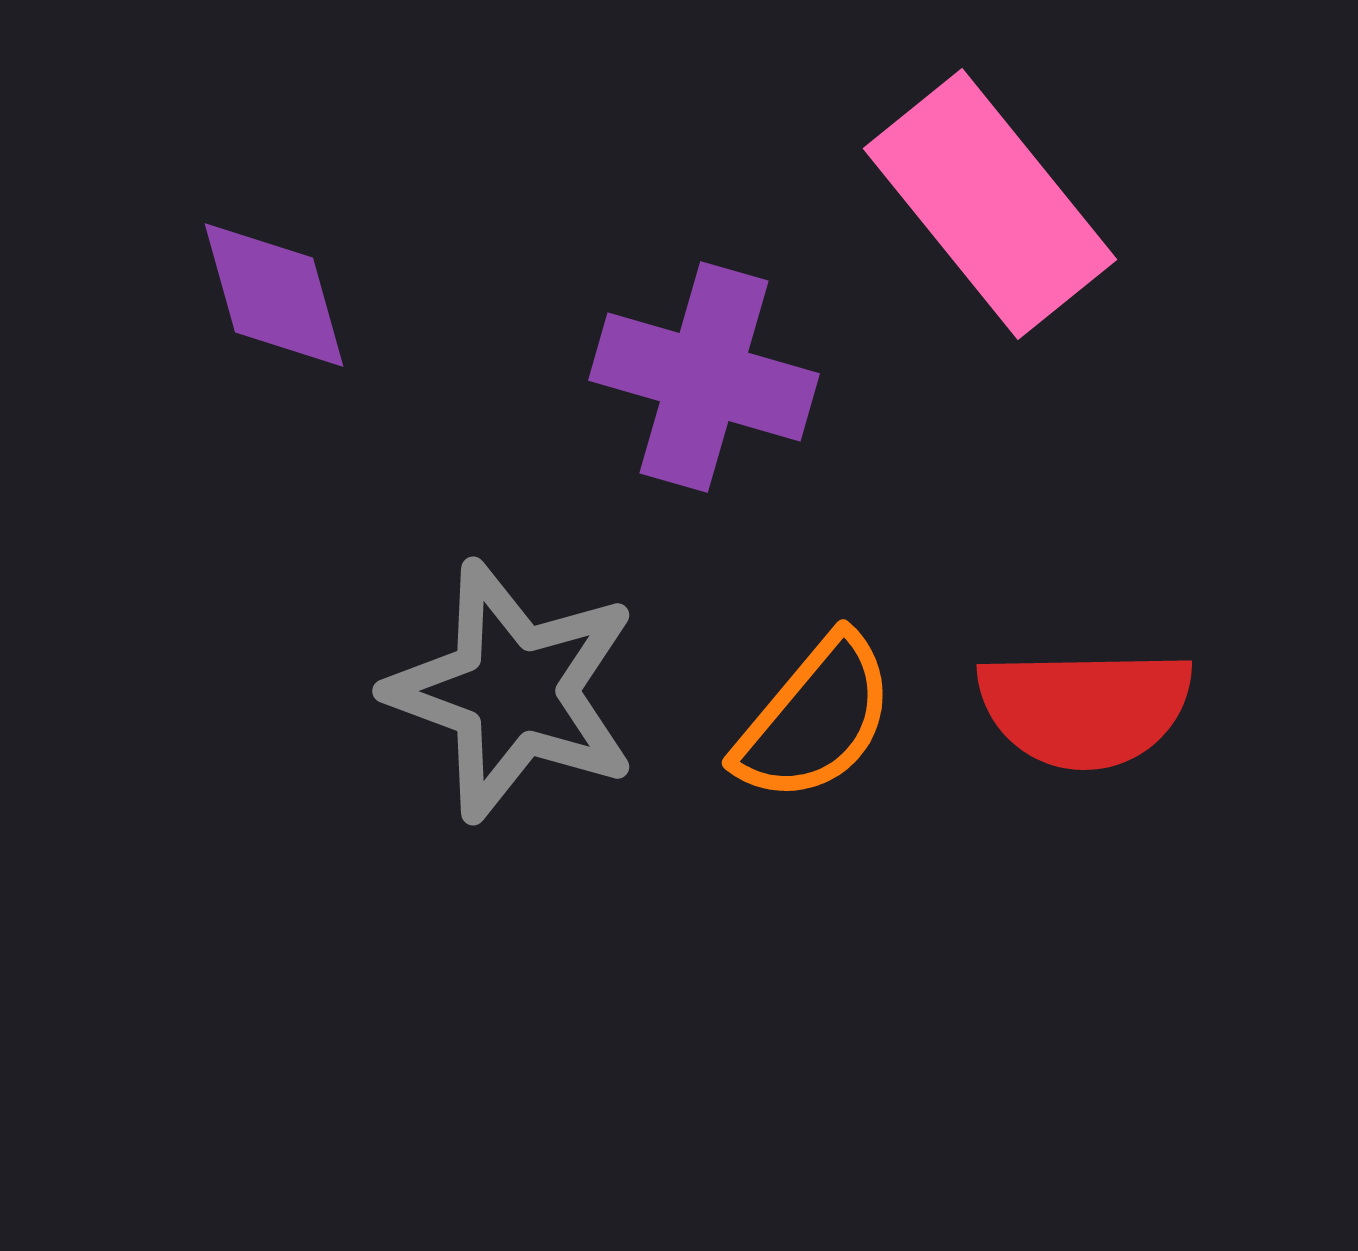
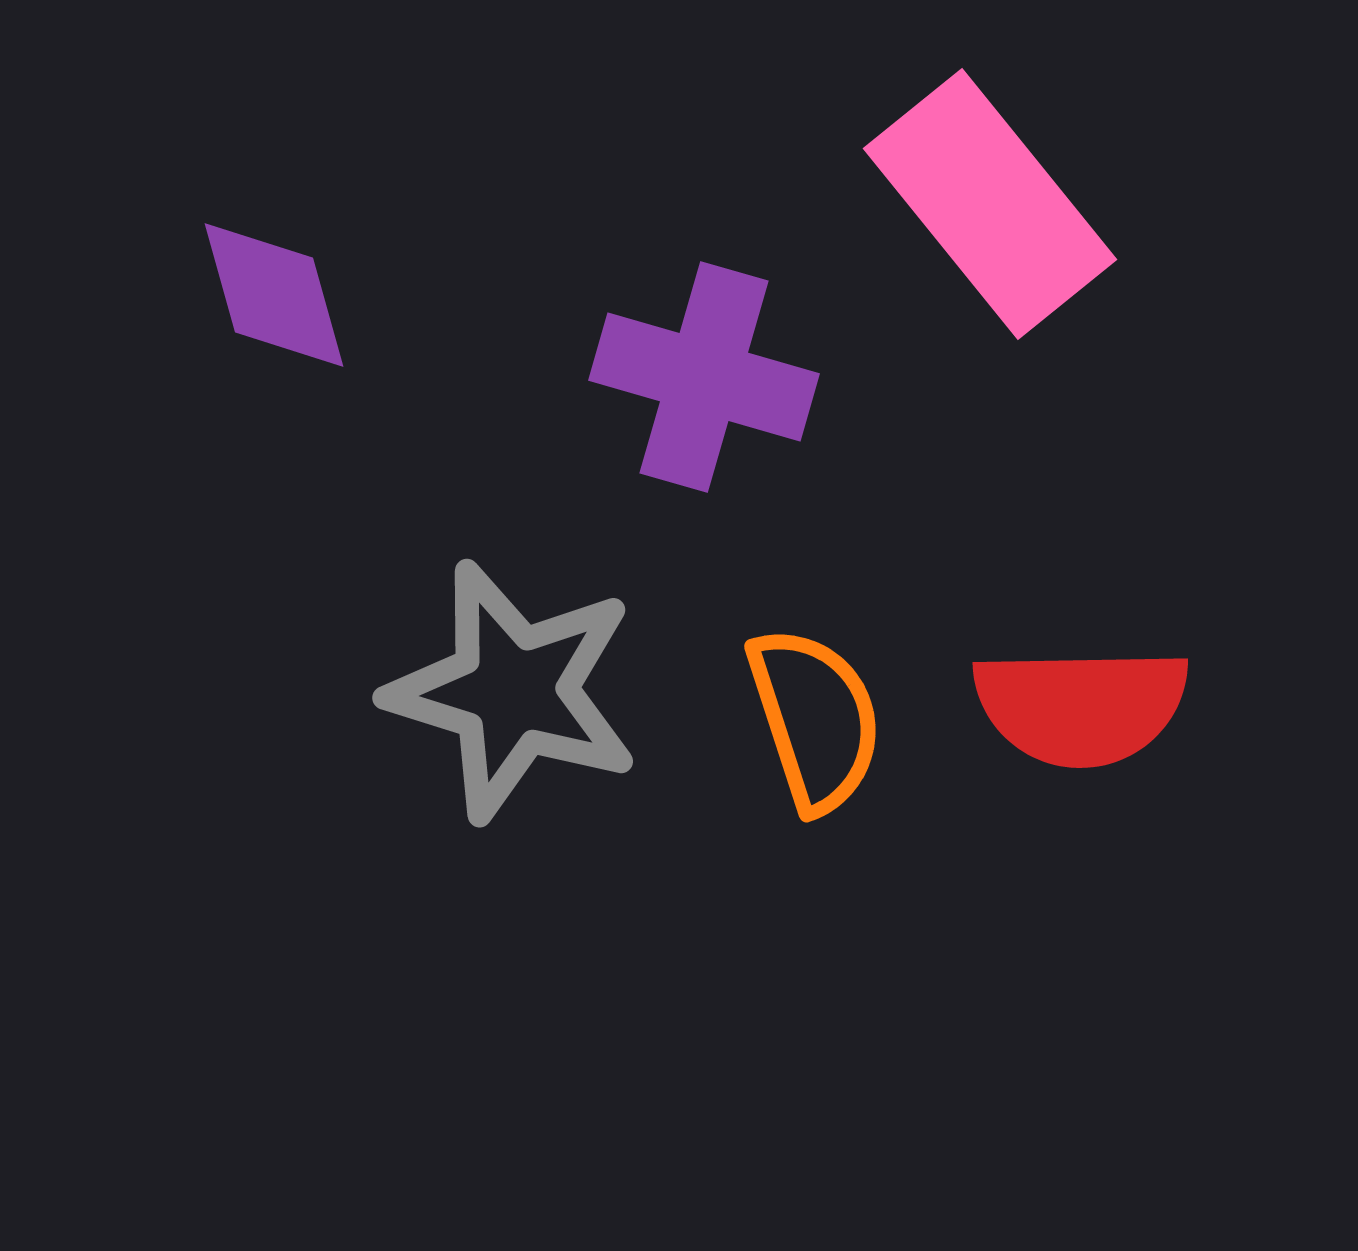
gray star: rotated 3 degrees counterclockwise
red semicircle: moved 4 px left, 2 px up
orange semicircle: rotated 58 degrees counterclockwise
